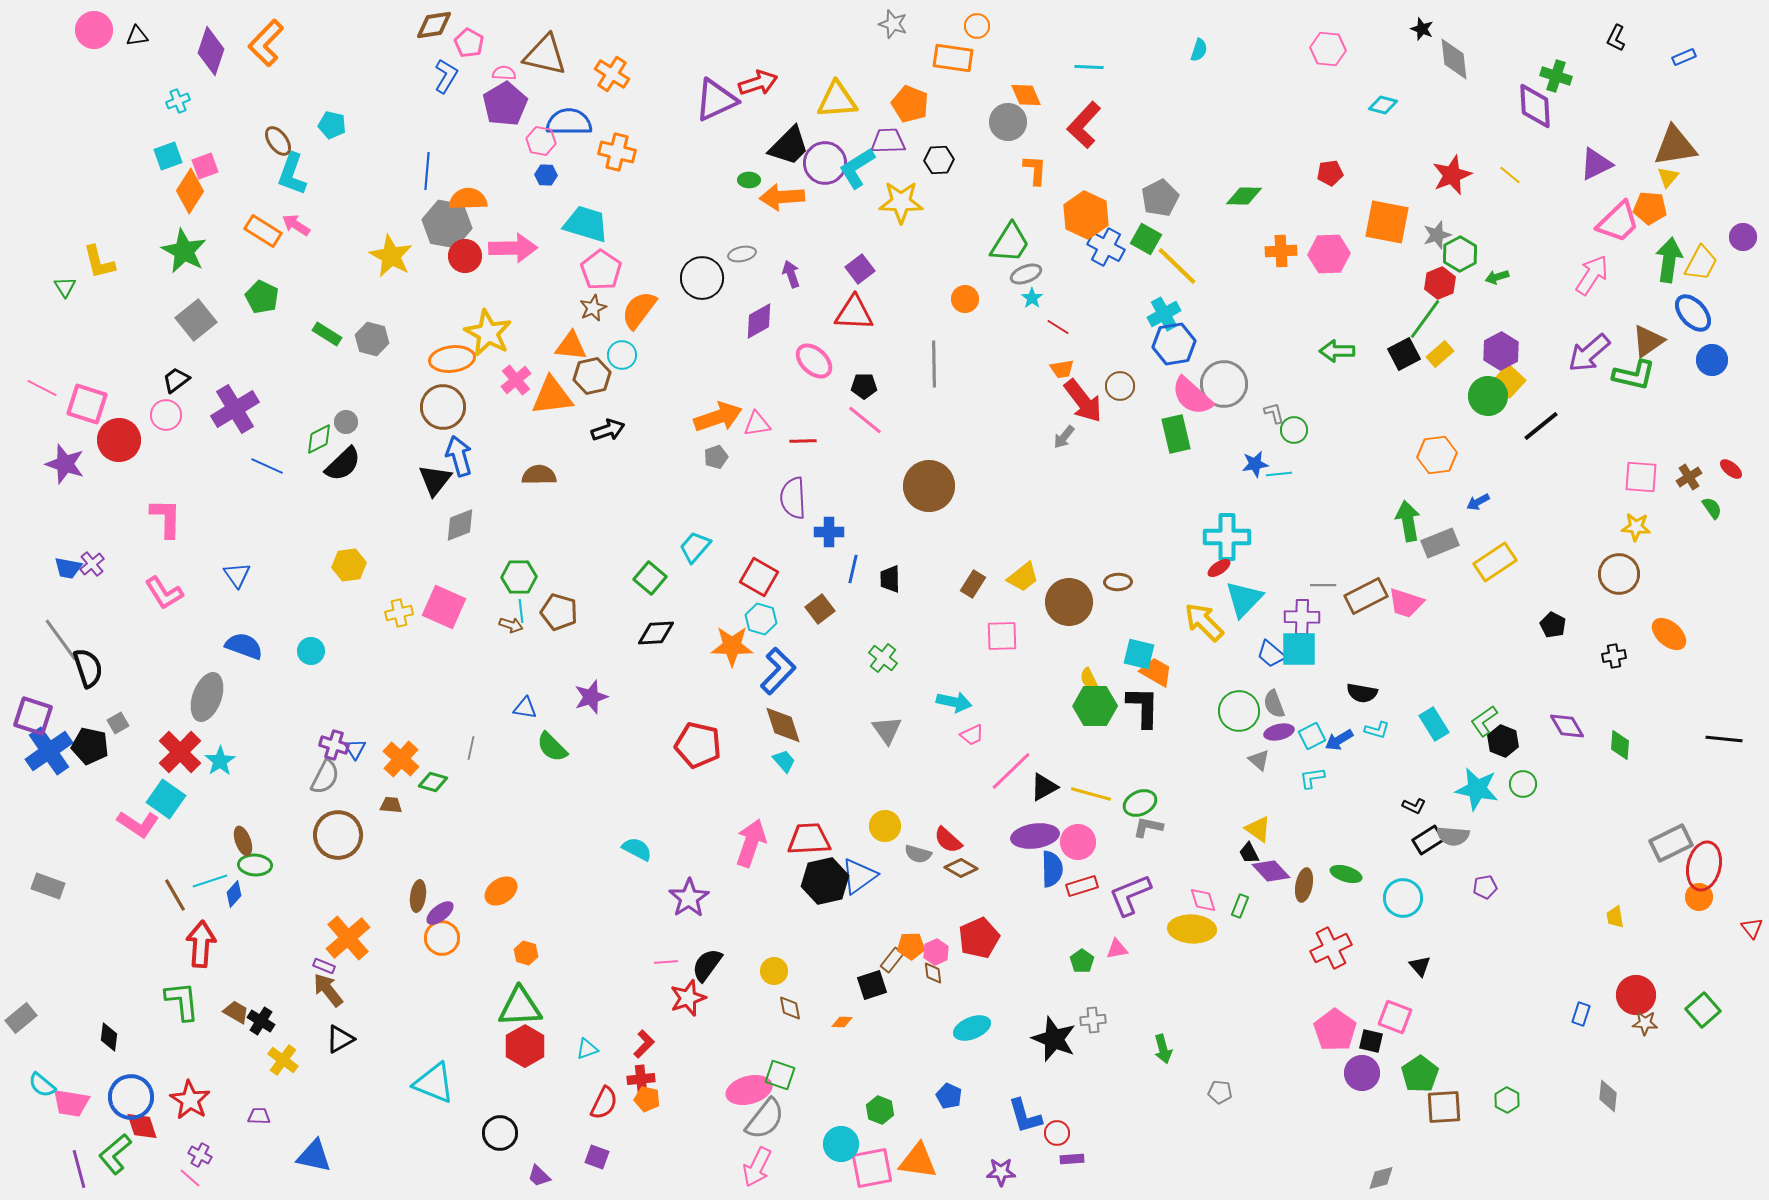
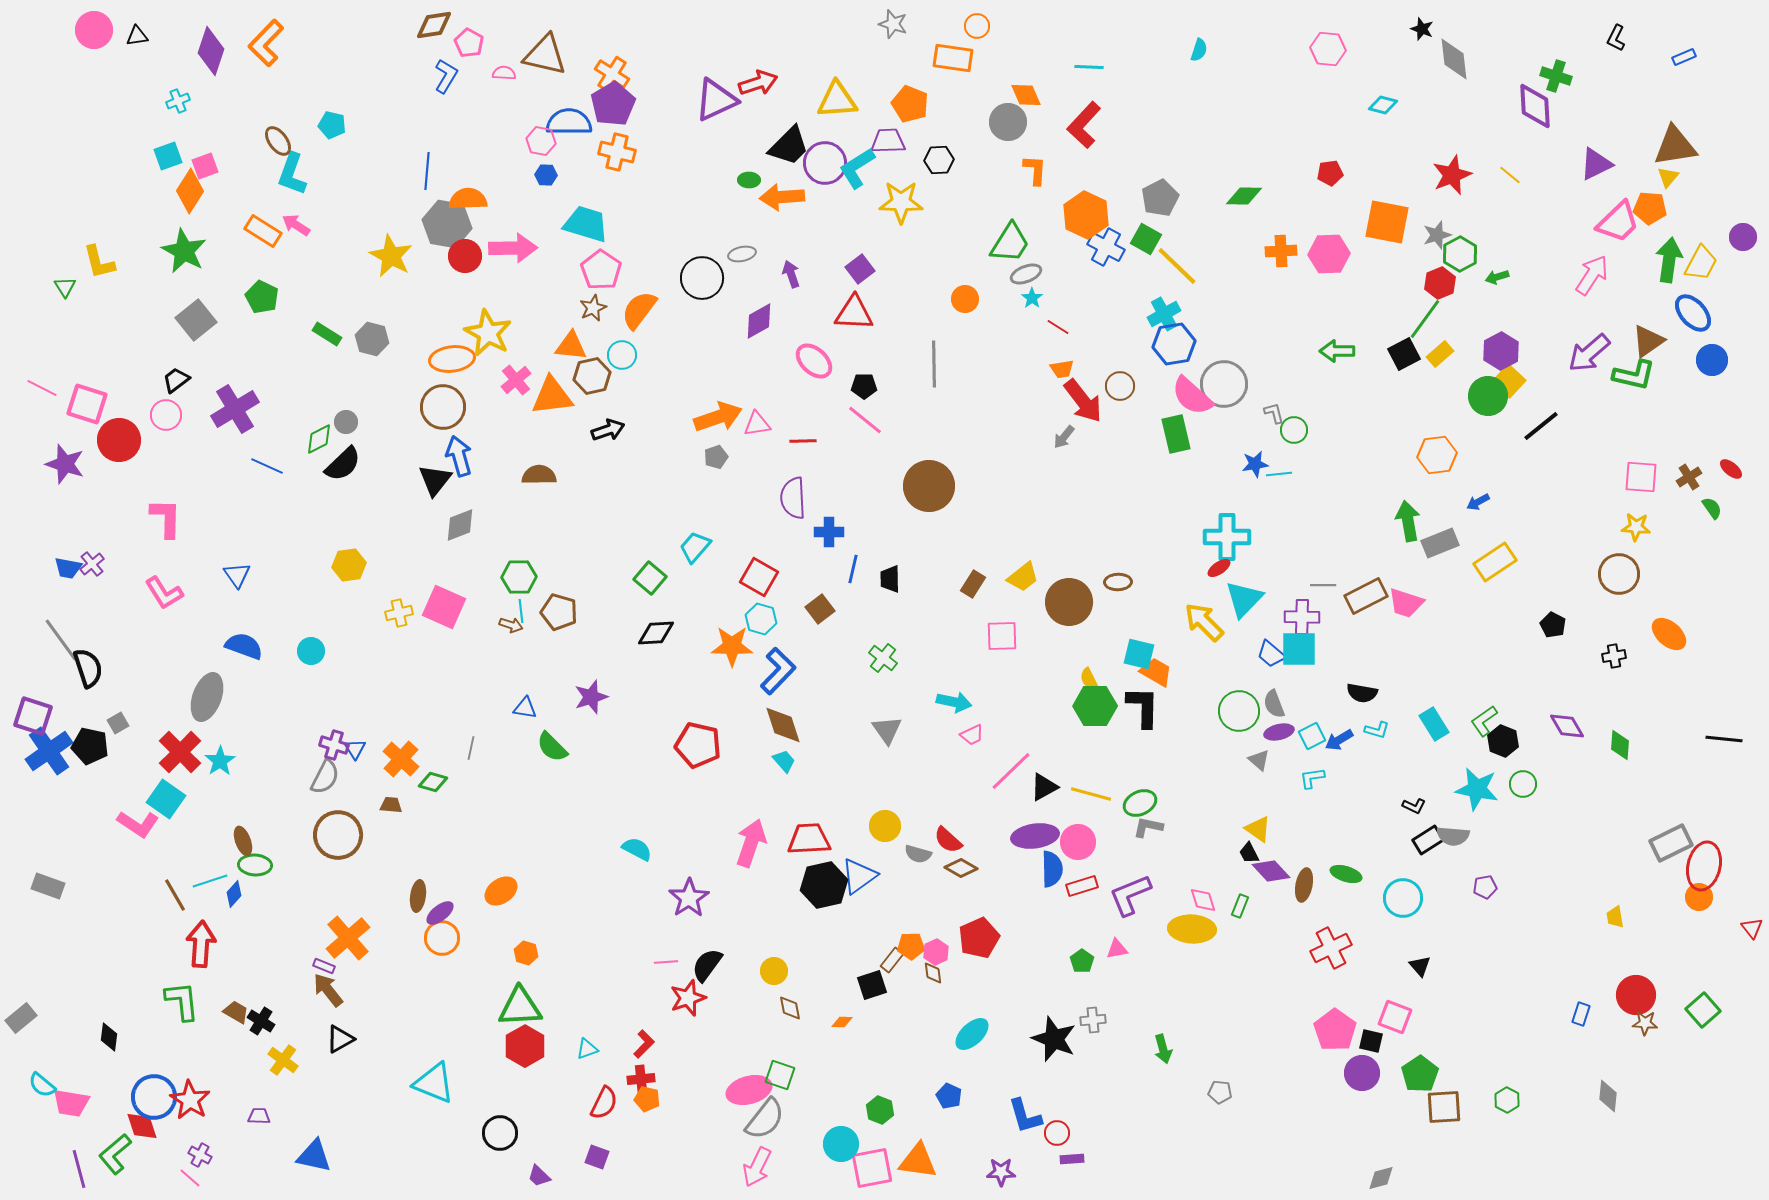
purple pentagon at (505, 104): moved 108 px right
black hexagon at (825, 881): moved 1 px left, 4 px down
cyan ellipse at (972, 1028): moved 6 px down; rotated 21 degrees counterclockwise
blue circle at (131, 1097): moved 23 px right
